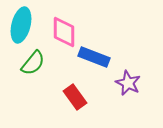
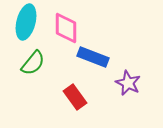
cyan ellipse: moved 5 px right, 3 px up
pink diamond: moved 2 px right, 4 px up
blue rectangle: moved 1 px left
